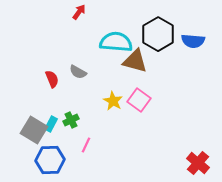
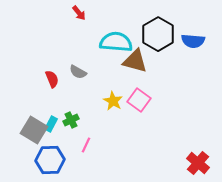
red arrow: moved 1 px down; rotated 105 degrees clockwise
